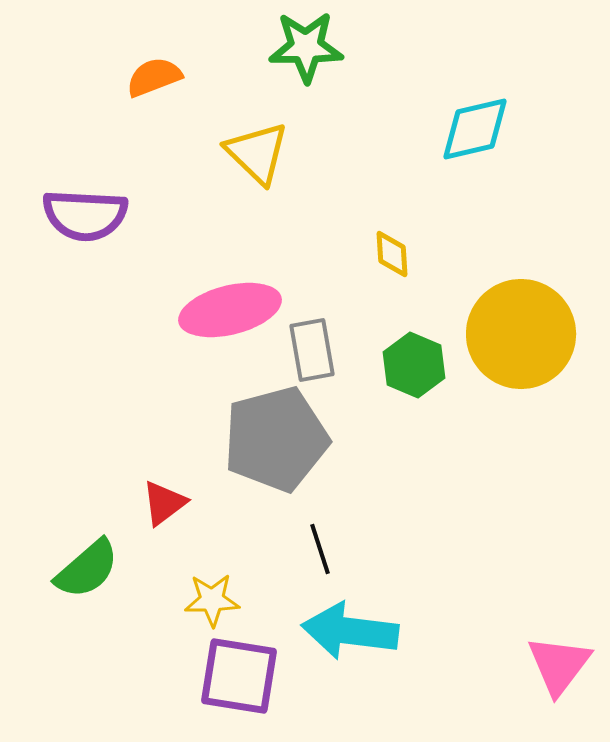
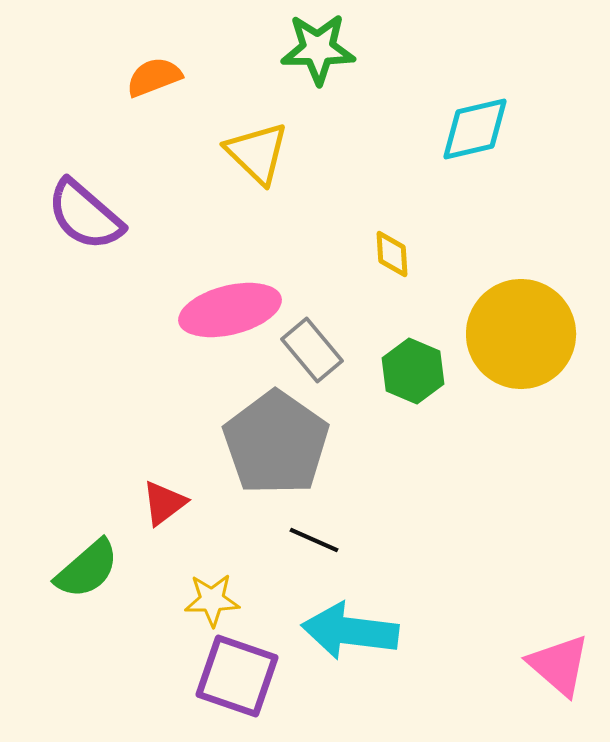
green star: moved 12 px right, 2 px down
purple semicircle: rotated 38 degrees clockwise
gray rectangle: rotated 30 degrees counterclockwise
green hexagon: moved 1 px left, 6 px down
gray pentagon: moved 4 px down; rotated 22 degrees counterclockwise
black line: moved 6 px left, 9 px up; rotated 48 degrees counterclockwise
pink triangle: rotated 26 degrees counterclockwise
purple square: moved 2 px left; rotated 10 degrees clockwise
